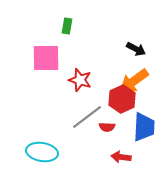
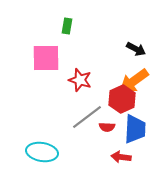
blue trapezoid: moved 9 px left, 2 px down
